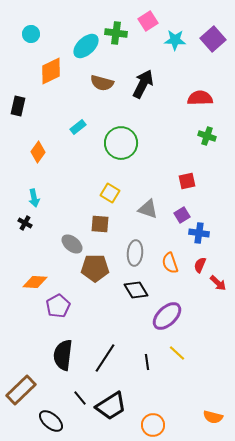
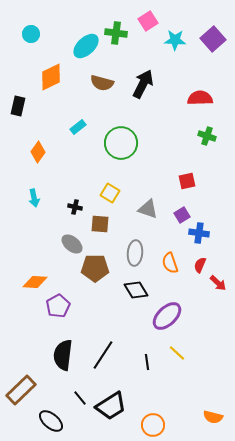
orange diamond at (51, 71): moved 6 px down
black cross at (25, 223): moved 50 px right, 16 px up; rotated 16 degrees counterclockwise
black line at (105, 358): moved 2 px left, 3 px up
